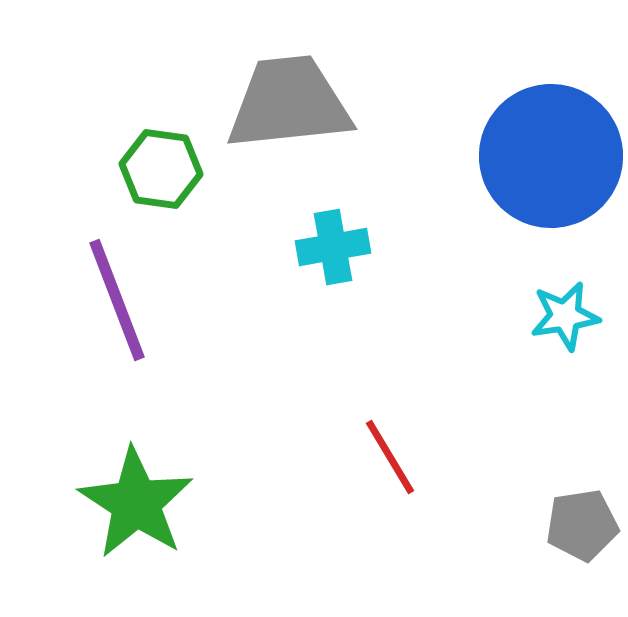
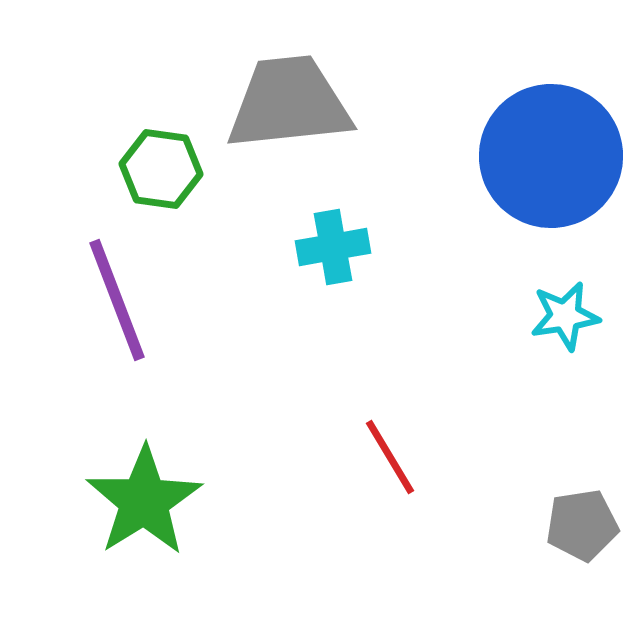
green star: moved 8 px right, 2 px up; rotated 7 degrees clockwise
